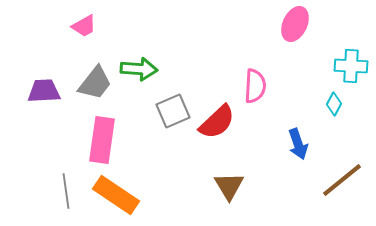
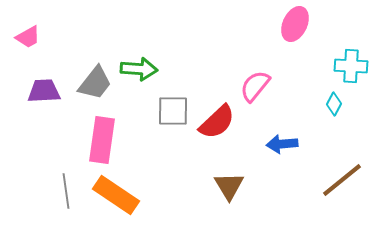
pink trapezoid: moved 56 px left, 11 px down
pink semicircle: rotated 144 degrees counterclockwise
gray square: rotated 24 degrees clockwise
blue arrow: moved 16 px left; rotated 104 degrees clockwise
